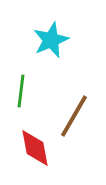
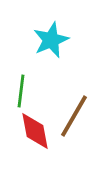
red diamond: moved 17 px up
